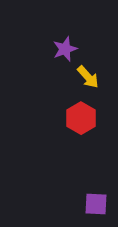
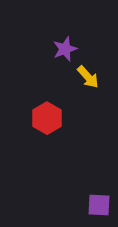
red hexagon: moved 34 px left
purple square: moved 3 px right, 1 px down
